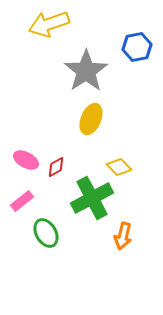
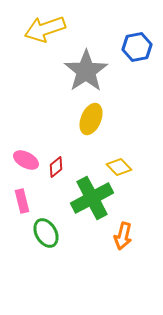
yellow arrow: moved 4 px left, 5 px down
red diamond: rotated 10 degrees counterclockwise
pink rectangle: rotated 65 degrees counterclockwise
